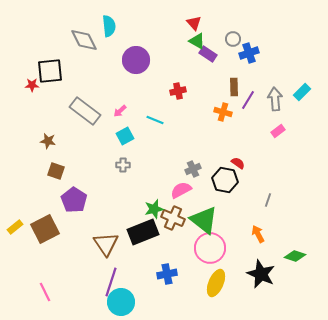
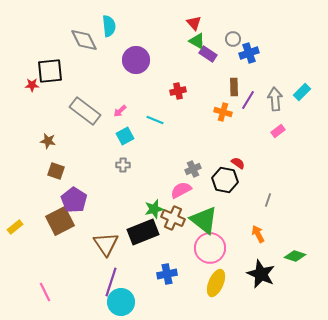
brown square at (45, 229): moved 15 px right, 8 px up
